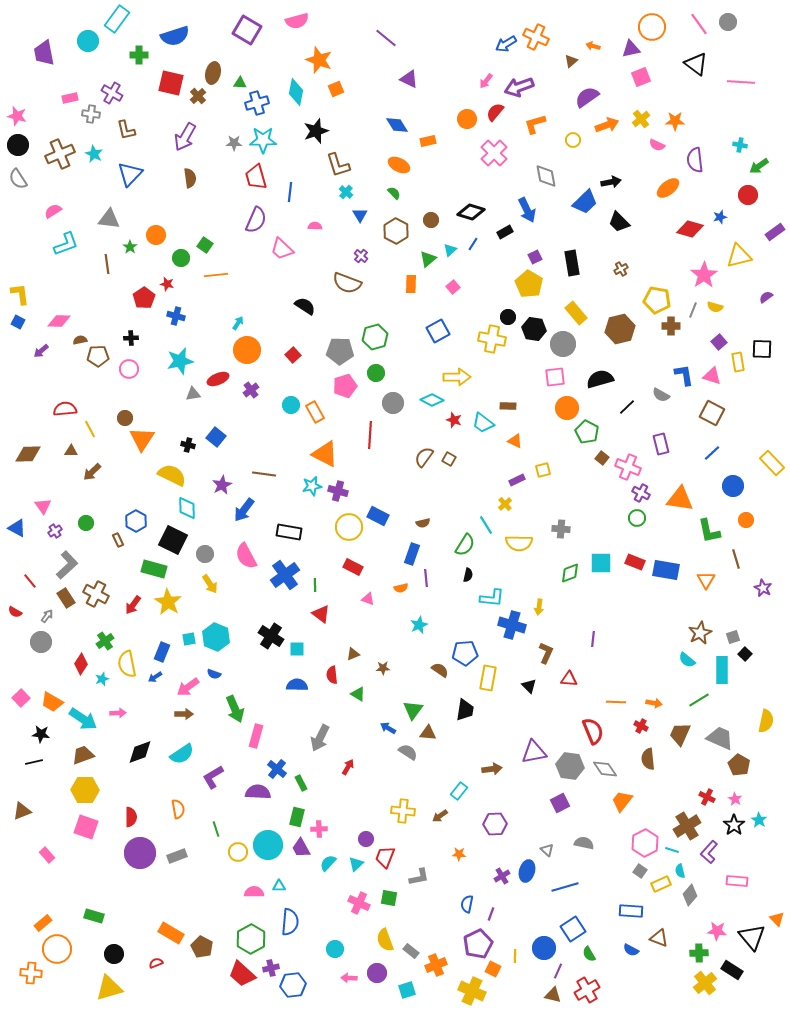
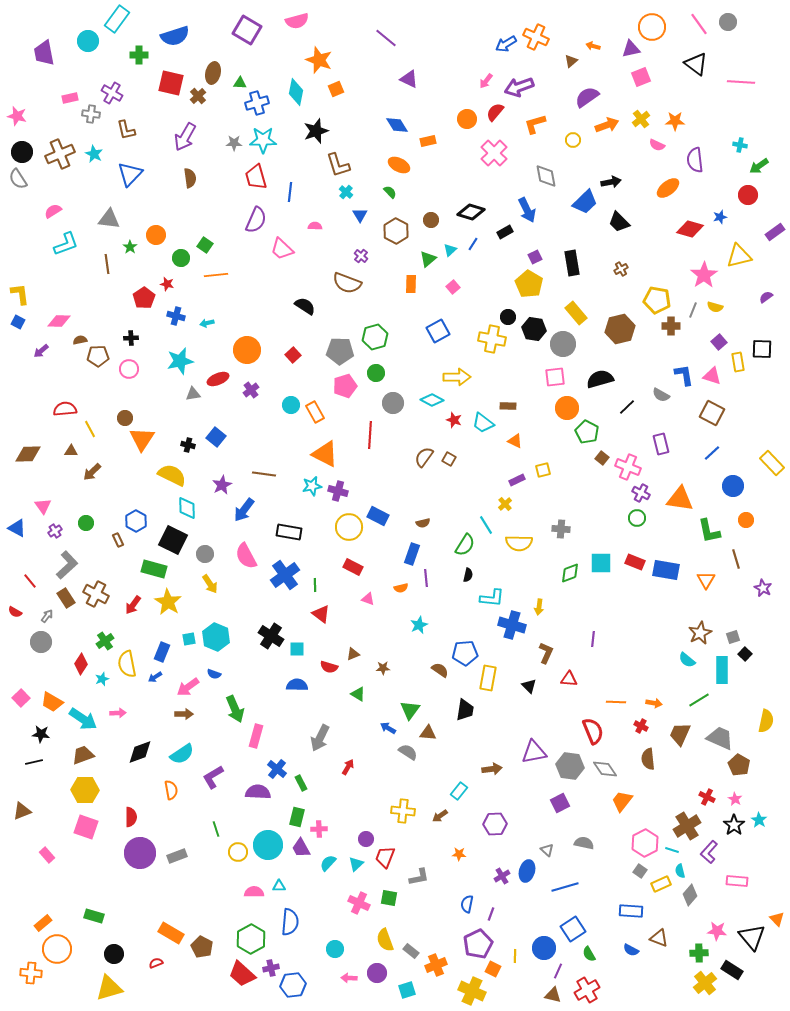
black circle at (18, 145): moved 4 px right, 7 px down
green semicircle at (394, 193): moved 4 px left, 1 px up
cyan arrow at (238, 323): moved 31 px left; rotated 136 degrees counterclockwise
red semicircle at (332, 675): moved 3 px left, 8 px up; rotated 66 degrees counterclockwise
green triangle at (413, 710): moved 3 px left
orange semicircle at (178, 809): moved 7 px left, 19 px up
